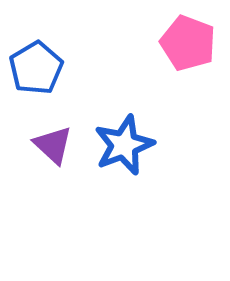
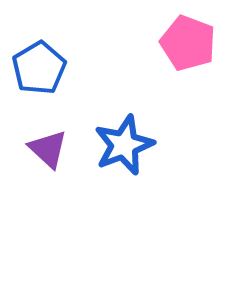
blue pentagon: moved 3 px right
purple triangle: moved 5 px left, 4 px down
